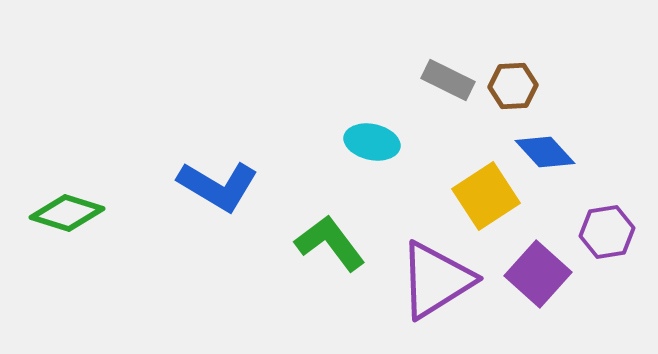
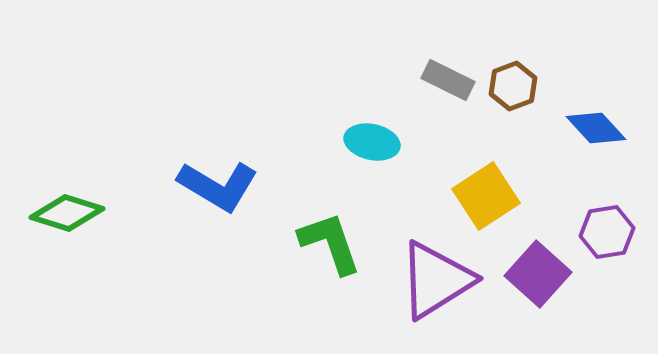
brown hexagon: rotated 18 degrees counterclockwise
blue diamond: moved 51 px right, 24 px up
green L-shape: rotated 18 degrees clockwise
